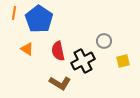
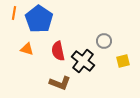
orange triangle: rotated 16 degrees counterclockwise
black cross: rotated 25 degrees counterclockwise
brown L-shape: rotated 10 degrees counterclockwise
